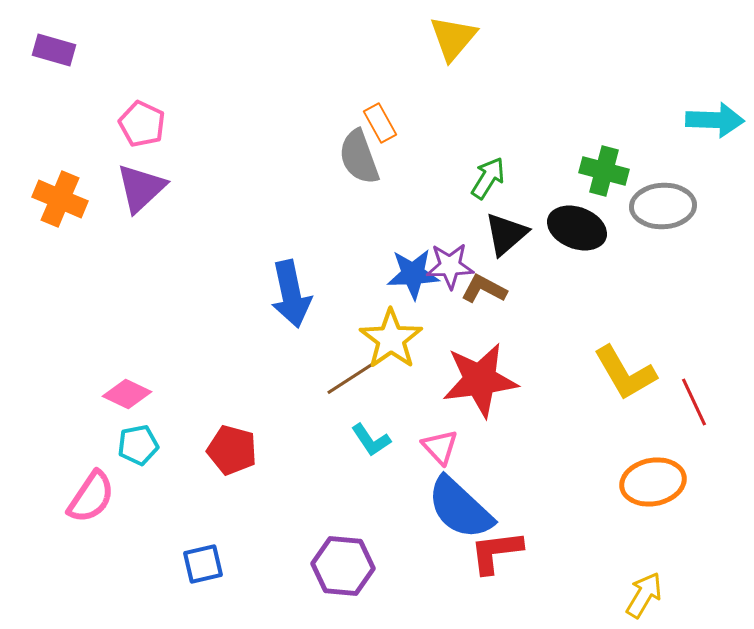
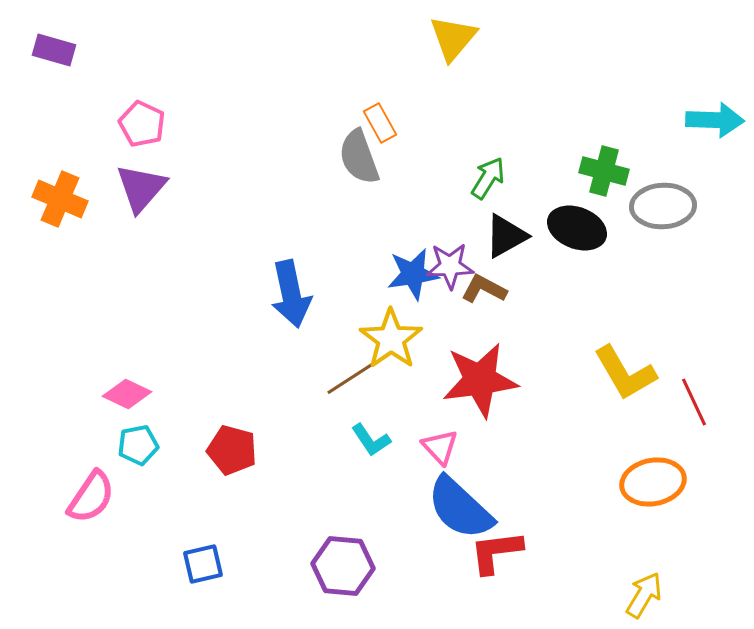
purple triangle: rotated 6 degrees counterclockwise
black triangle: moved 2 px down; rotated 12 degrees clockwise
blue star: rotated 6 degrees counterclockwise
